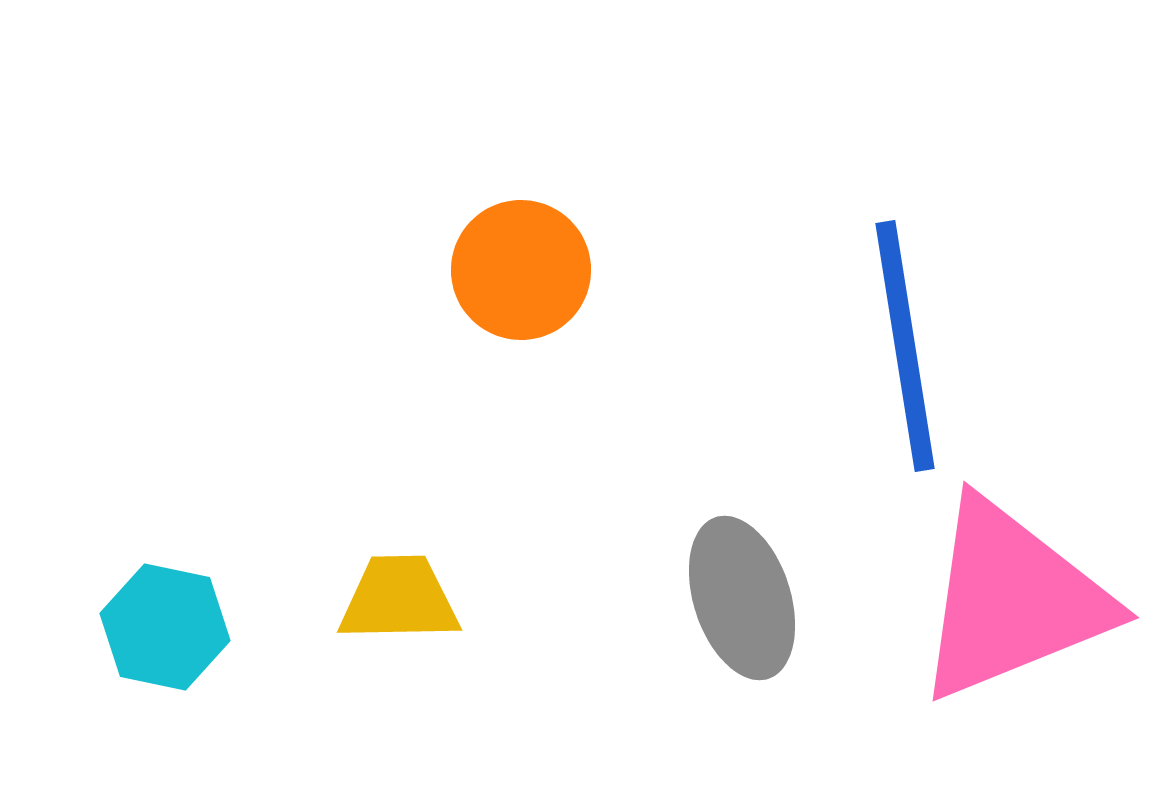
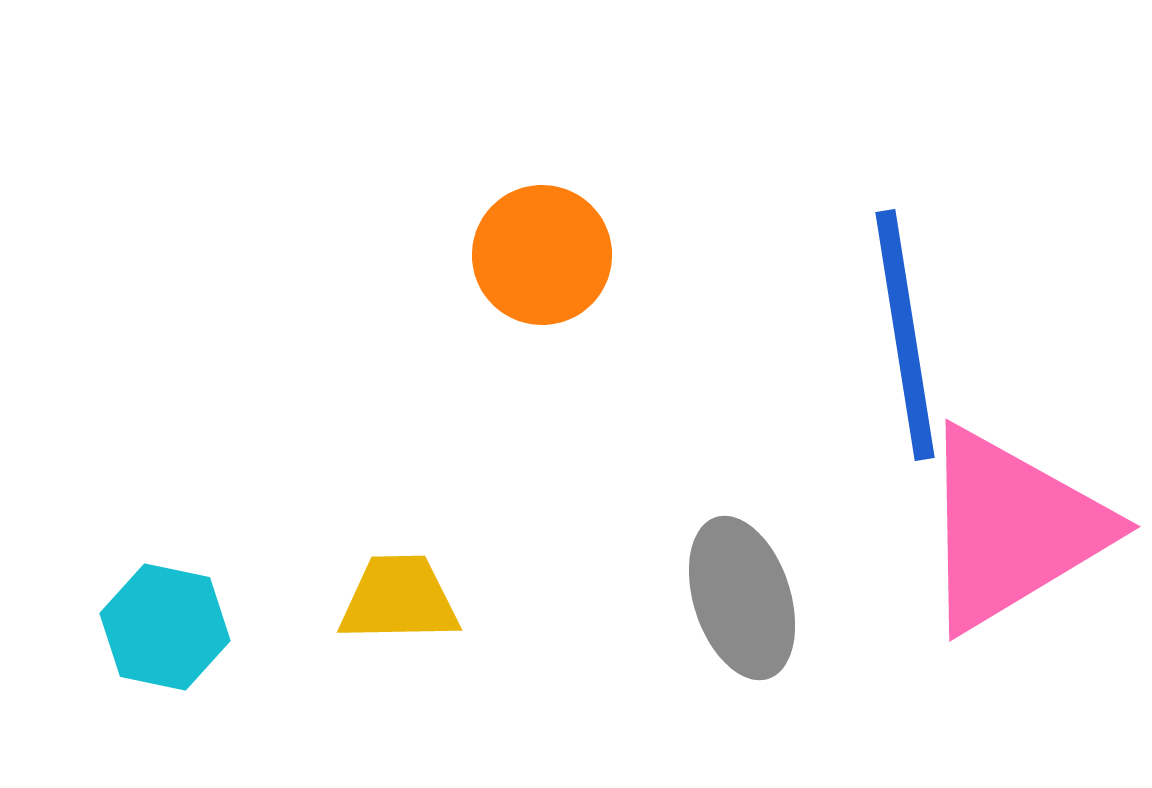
orange circle: moved 21 px right, 15 px up
blue line: moved 11 px up
pink triangle: moved 71 px up; rotated 9 degrees counterclockwise
